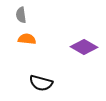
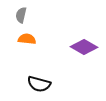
gray semicircle: rotated 21 degrees clockwise
black semicircle: moved 2 px left, 1 px down
